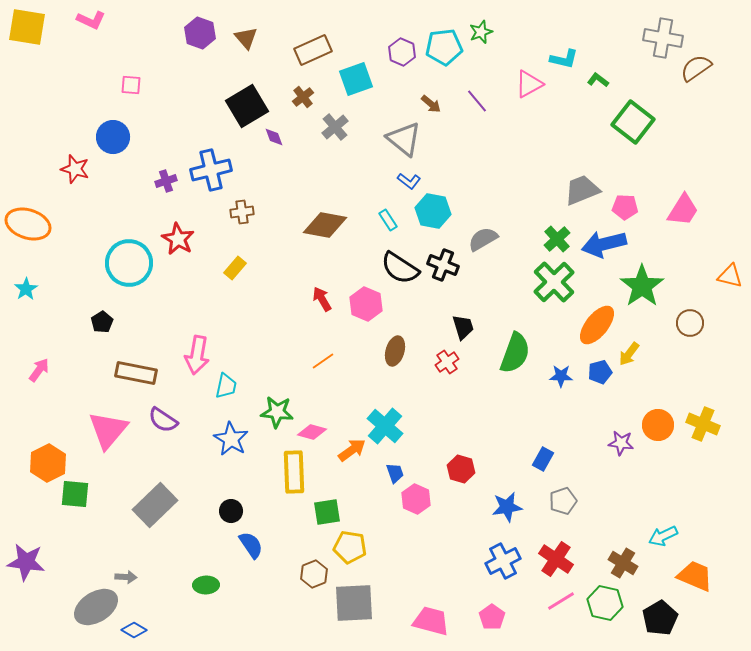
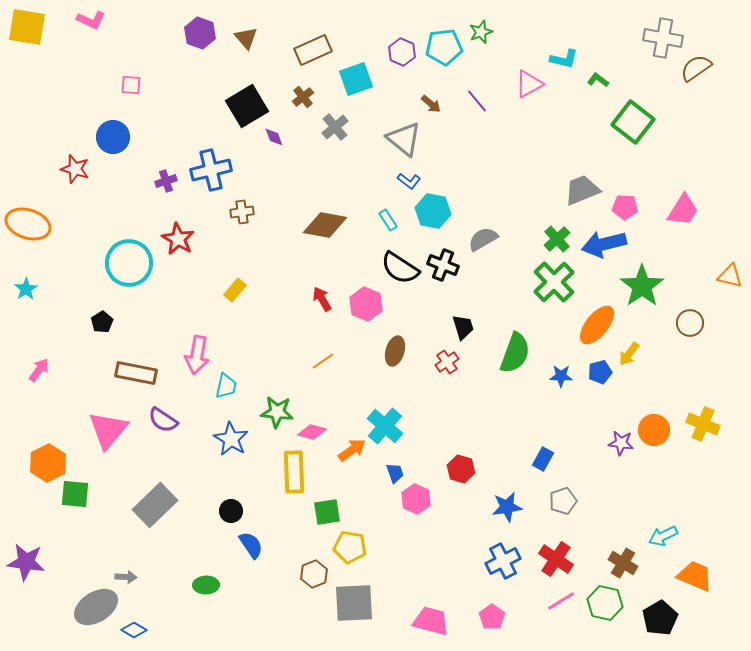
yellow rectangle at (235, 268): moved 22 px down
orange circle at (658, 425): moved 4 px left, 5 px down
